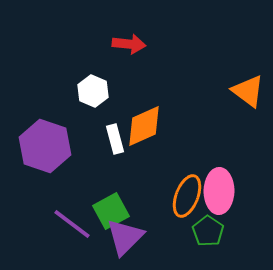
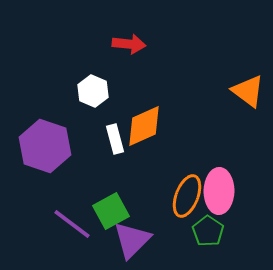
purple triangle: moved 7 px right, 3 px down
